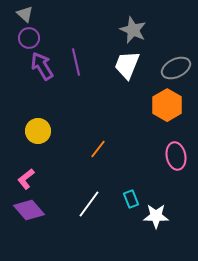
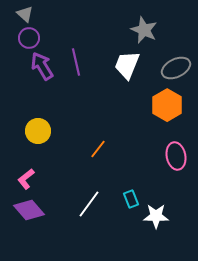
gray star: moved 11 px right
